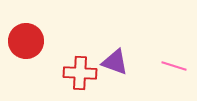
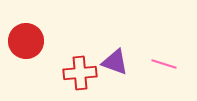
pink line: moved 10 px left, 2 px up
red cross: rotated 8 degrees counterclockwise
